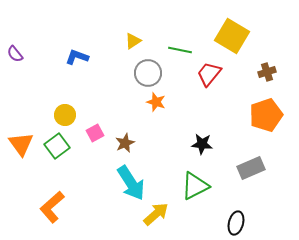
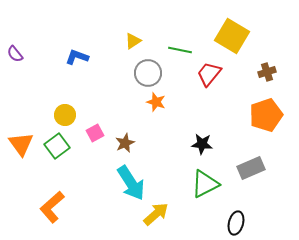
green triangle: moved 10 px right, 2 px up
